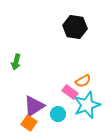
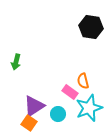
black hexagon: moved 16 px right
orange semicircle: rotated 105 degrees clockwise
cyan star: moved 2 px right, 3 px down
